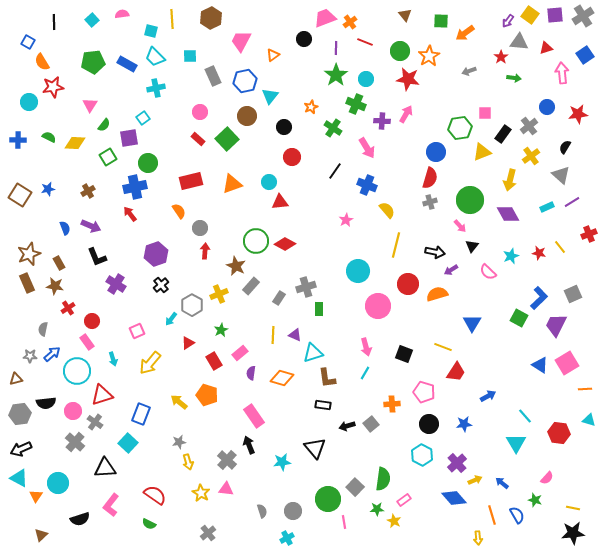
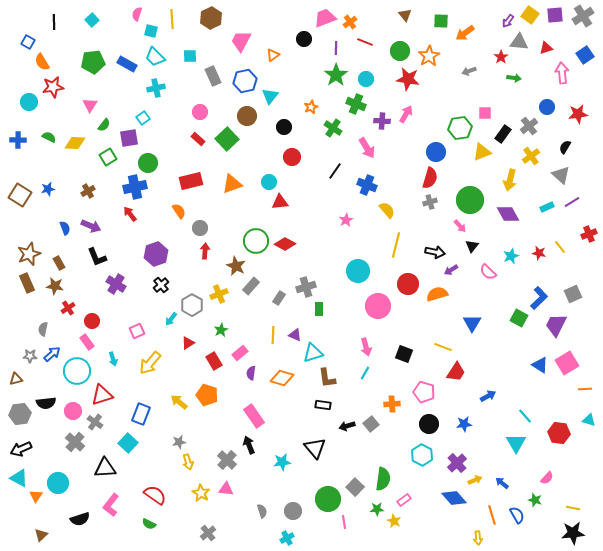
pink semicircle at (122, 14): moved 15 px right; rotated 64 degrees counterclockwise
